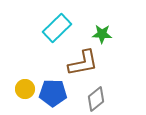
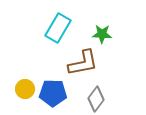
cyan rectangle: moved 1 px right; rotated 16 degrees counterclockwise
gray diamond: rotated 15 degrees counterclockwise
